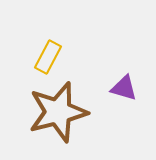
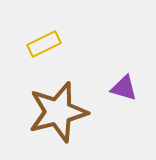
yellow rectangle: moved 4 px left, 13 px up; rotated 36 degrees clockwise
